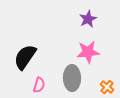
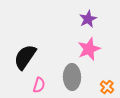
pink star: moved 1 px right, 3 px up; rotated 15 degrees counterclockwise
gray ellipse: moved 1 px up
